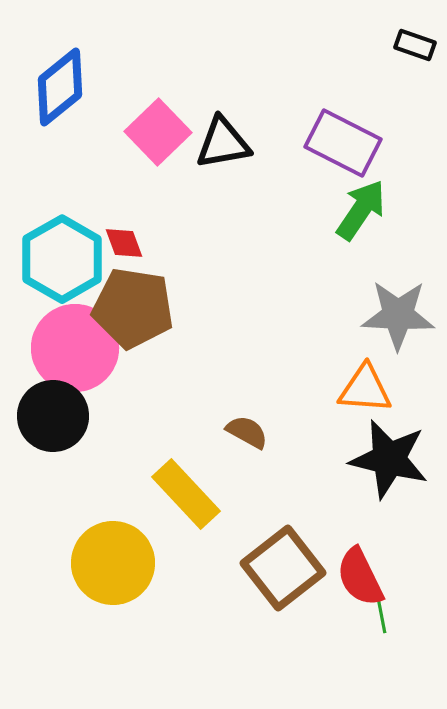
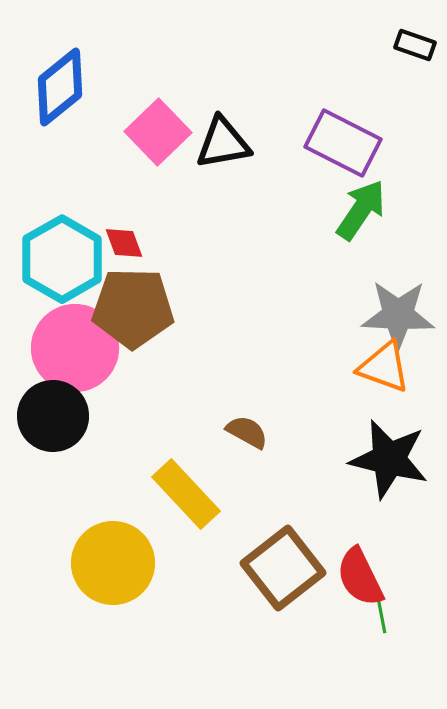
brown pentagon: rotated 8 degrees counterclockwise
orange triangle: moved 19 px right, 22 px up; rotated 16 degrees clockwise
